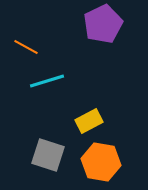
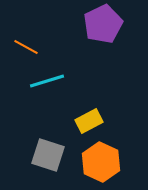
orange hexagon: rotated 15 degrees clockwise
